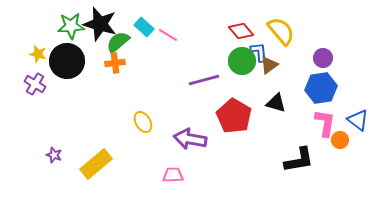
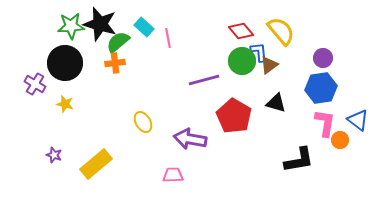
pink line: moved 3 px down; rotated 48 degrees clockwise
yellow star: moved 27 px right, 50 px down
black circle: moved 2 px left, 2 px down
